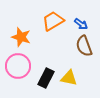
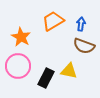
blue arrow: rotated 120 degrees counterclockwise
orange star: rotated 12 degrees clockwise
brown semicircle: rotated 50 degrees counterclockwise
yellow triangle: moved 7 px up
